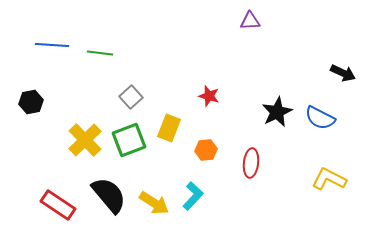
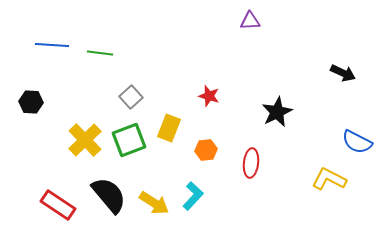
black hexagon: rotated 15 degrees clockwise
blue semicircle: moved 37 px right, 24 px down
